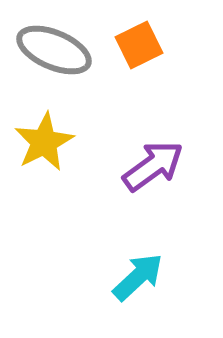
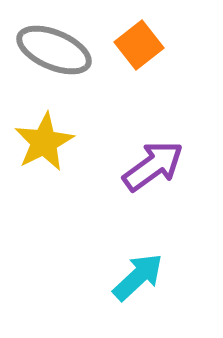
orange square: rotated 12 degrees counterclockwise
